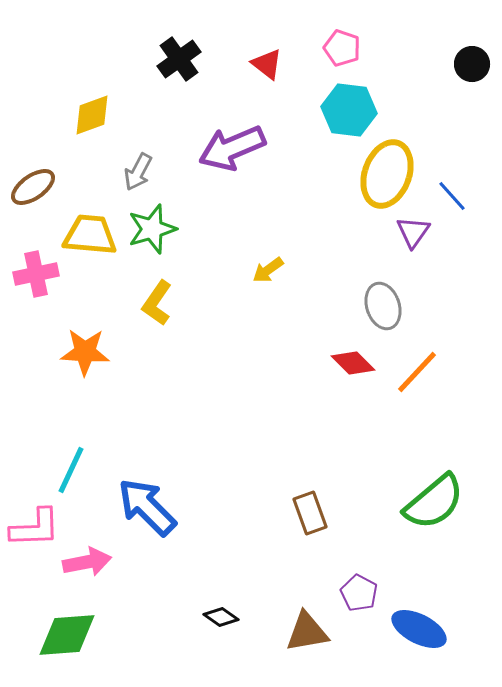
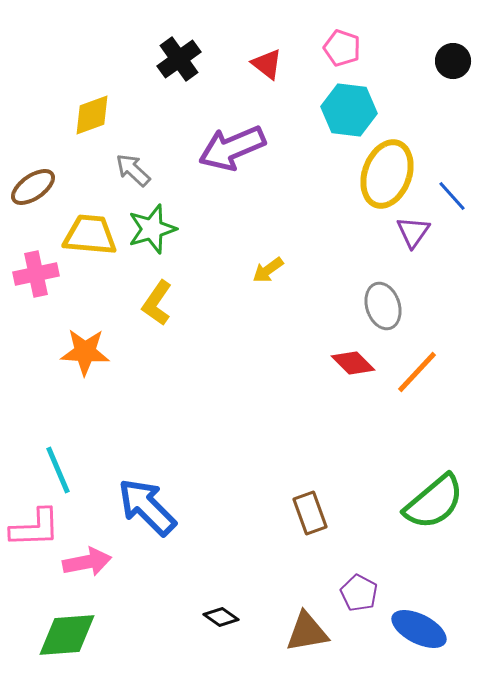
black circle: moved 19 px left, 3 px up
gray arrow: moved 5 px left, 2 px up; rotated 105 degrees clockwise
cyan line: moved 13 px left; rotated 48 degrees counterclockwise
